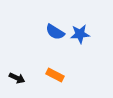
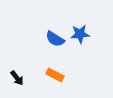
blue semicircle: moved 7 px down
black arrow: rotated 28 degrees clockwise
